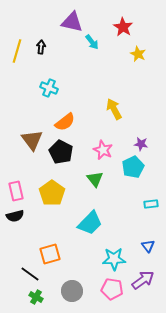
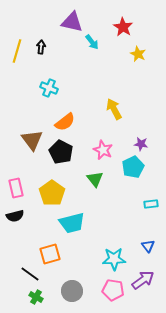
pink rectangle: moved 3 px up
cyan trapezoid: moved 18 px left; rotated 32 degrees clockwise
pink pentagon: moved 1 px right, 1 px down
